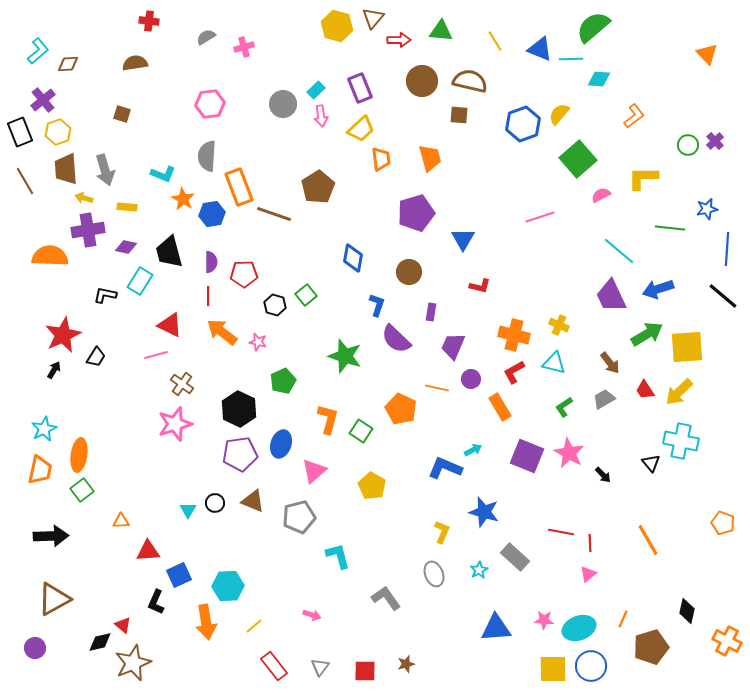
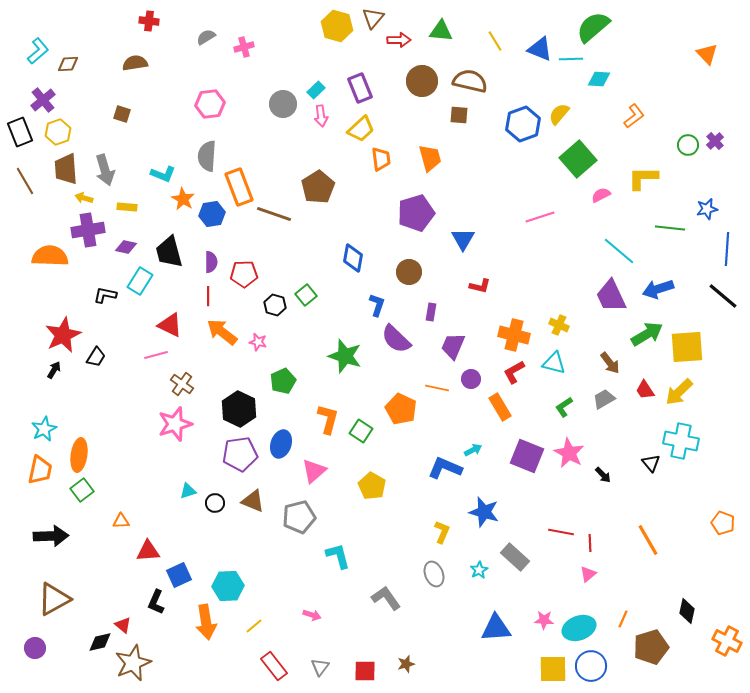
cyan triangle at (188, 510): moved 19 px up; rotated 42 degrees clockwise
